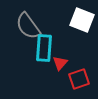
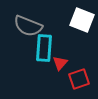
gray semicircle: rotated 32 degrees counterclockwise
